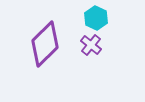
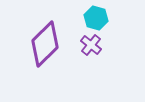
cyan hexagon: rotated 10 degrees counterclockwise
